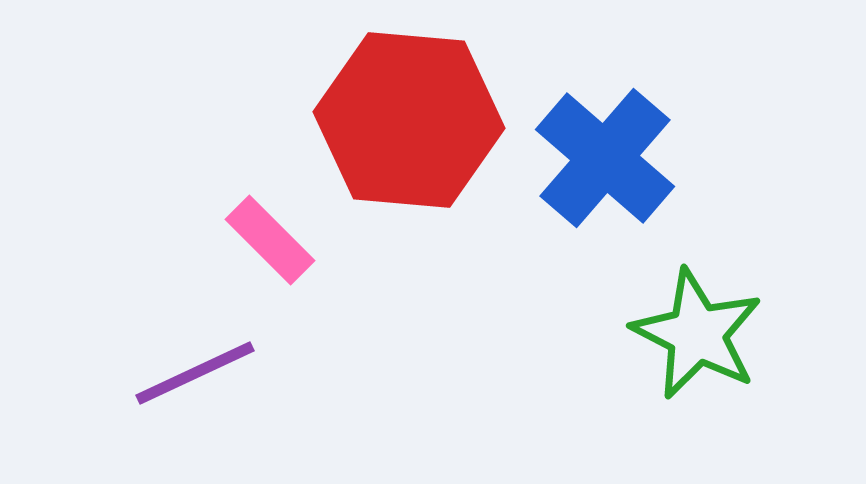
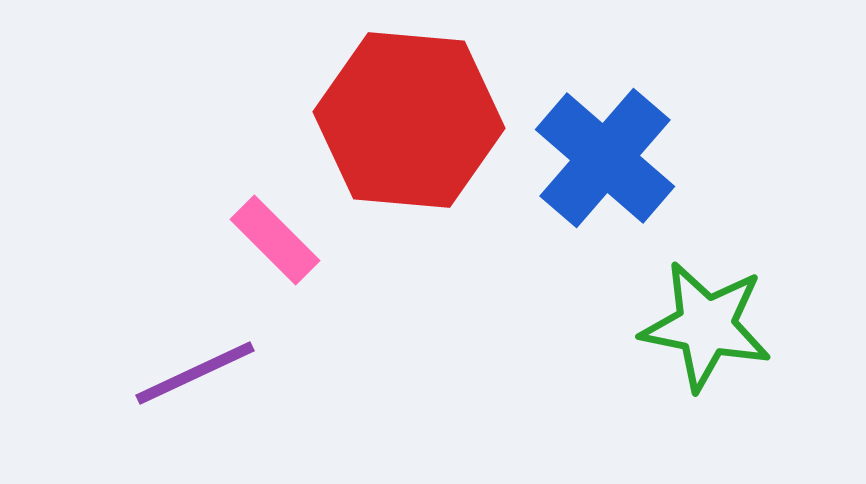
pink rectangle: moved 5 px right
green star: moved 9 px right, 8 px up; rotated 16 degrees counterclockwise
